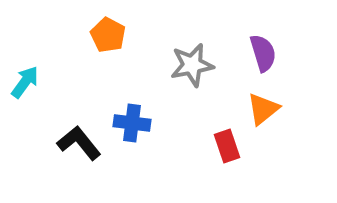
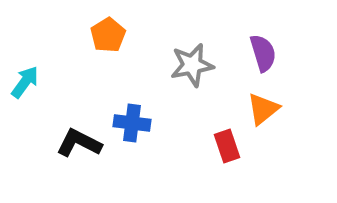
orange pentagon: rotated 12 degrees clockwise
black L-shape: rotated 24 degrees counterclockwise
